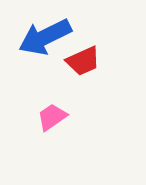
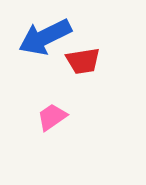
red trapezoid: rotated 15 degrees clockwise
